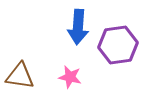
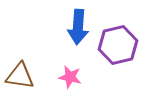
purple hexagon: rotated 6 degrees counterclockwise
